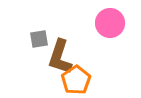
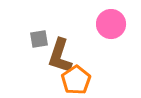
pink circle: moved 1 px right, 1 px down
brown L-shape: moved 1 px up
